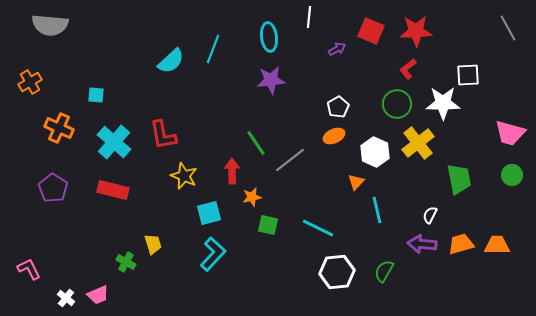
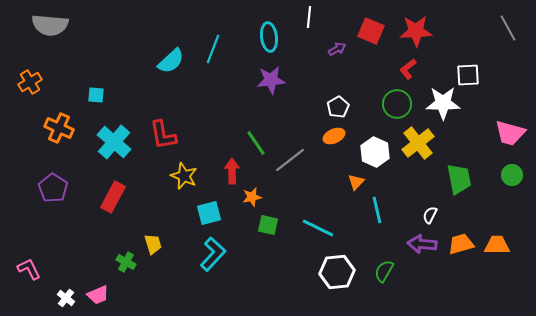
red rectangle at (113, 190): moved 7 px down; rotated 76 degrees counterclockwise
